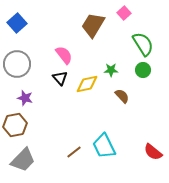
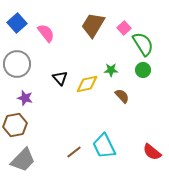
pink square: moved 15 px down
pink semicircle: moved 18 px left, 22 px up
red semicircle: moved 1 px left
